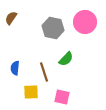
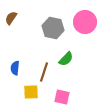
brown line: rotated 36 degrees clockwise
